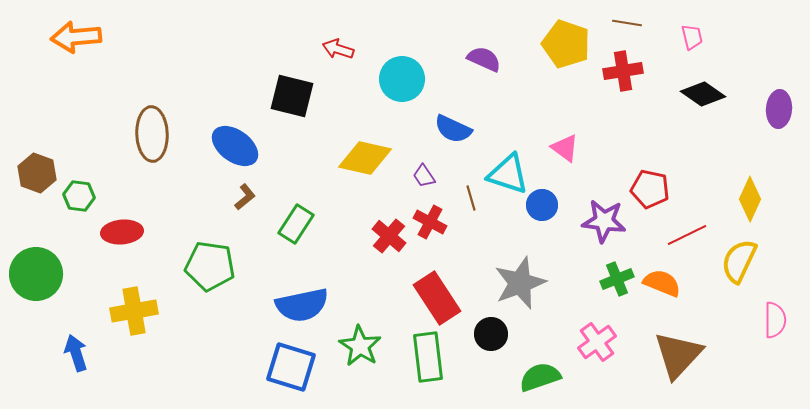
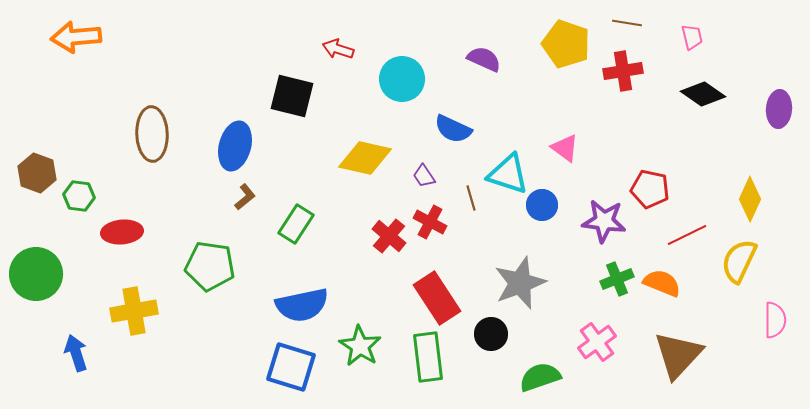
blue ellipse at (235, 146): rotated 69 degrees clockwise
